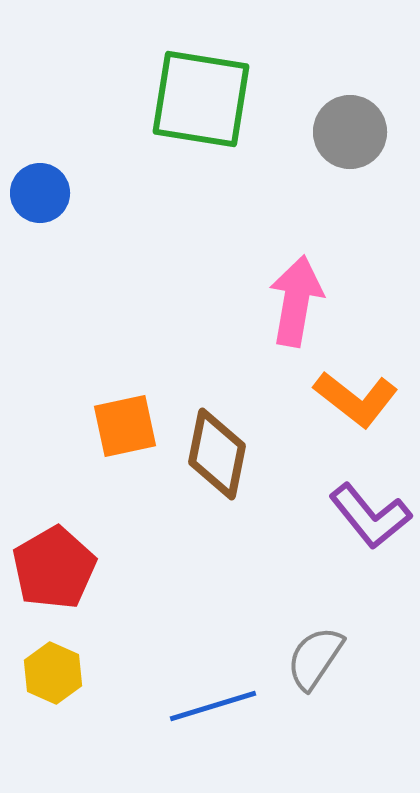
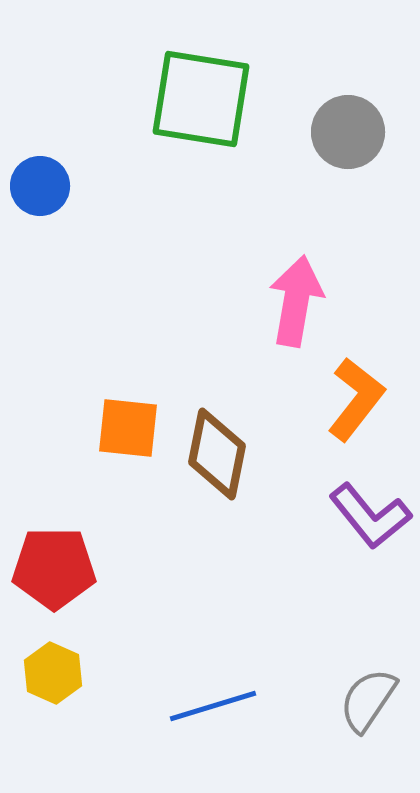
gray circle: moved 2 px left
blue circle: moved 7 px up
orange L-shape: rotated 90 degrees counterclockwise
orange square: moved 3 px right, 2 px down; rotated 18 degrees clockwise
red pentagon: rotated 30 degrees clockwise
gray semicircle: moved 53 px right, 42 px down
